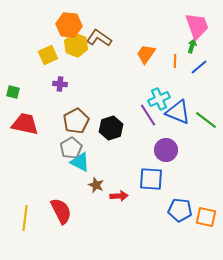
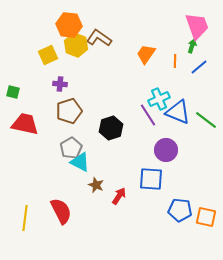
brown pentagon: moved 7 px left, 10 px up; rotated 10 degrees clockwise
red arrow: rotated 54 degrees counterclockwise
